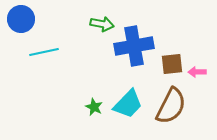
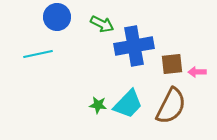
blue circle: moved 36 px right, 2 px up
green arrow: rotated 15 degrees clockwise
cyan line: moved 6 px left, 2 px down
green star: moved 4 px right, 2 px up; rotated 18 degrees counterclockwise
